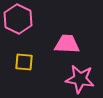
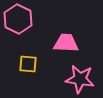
pink trapezoid: moved 1 px left, 1 px up
yellow square: moved 4 px right, 2 px down
